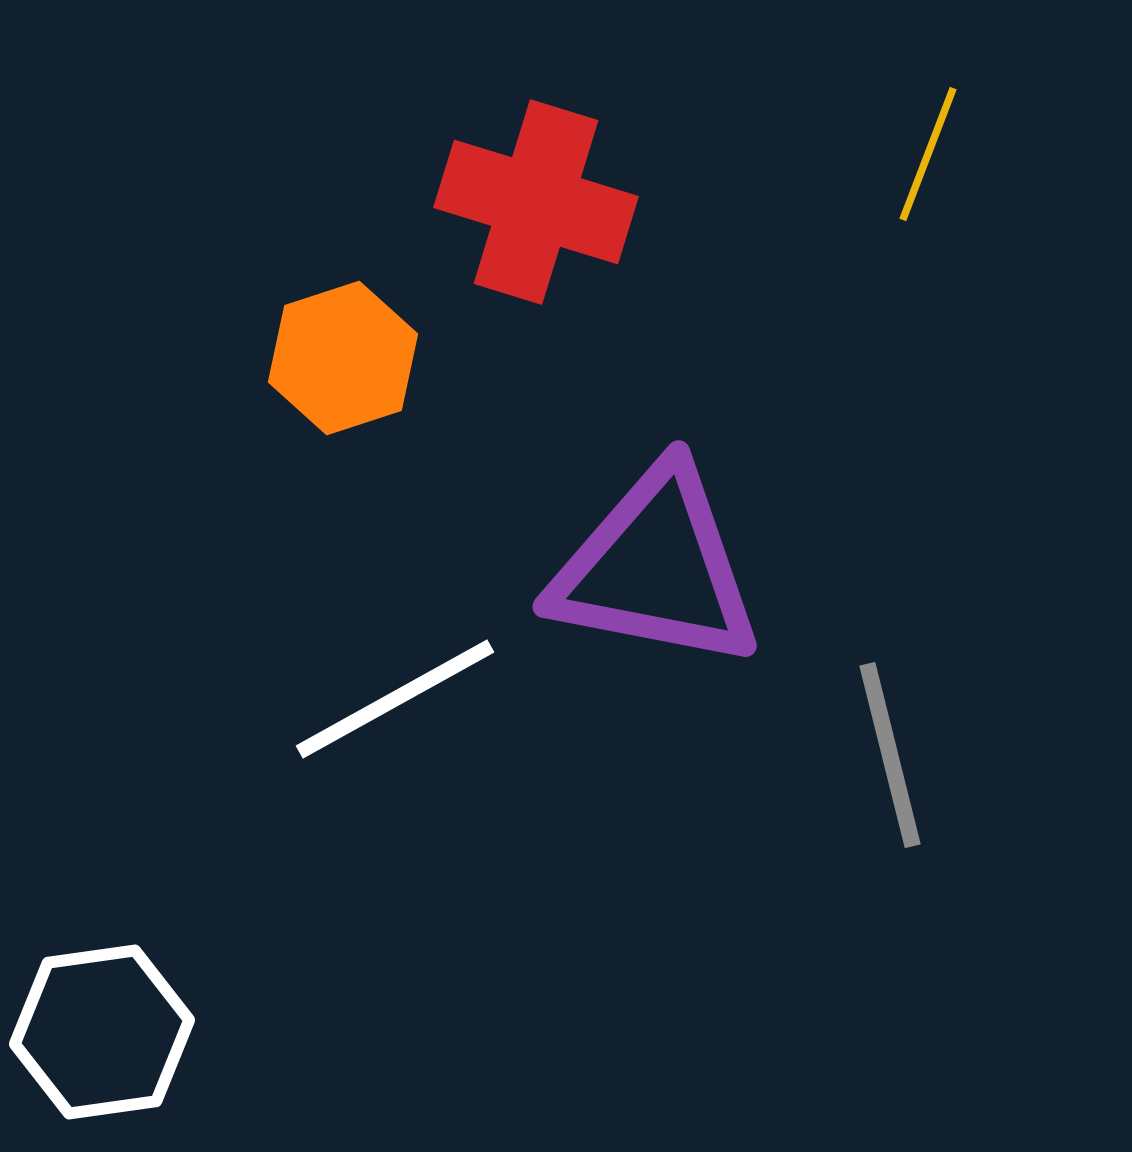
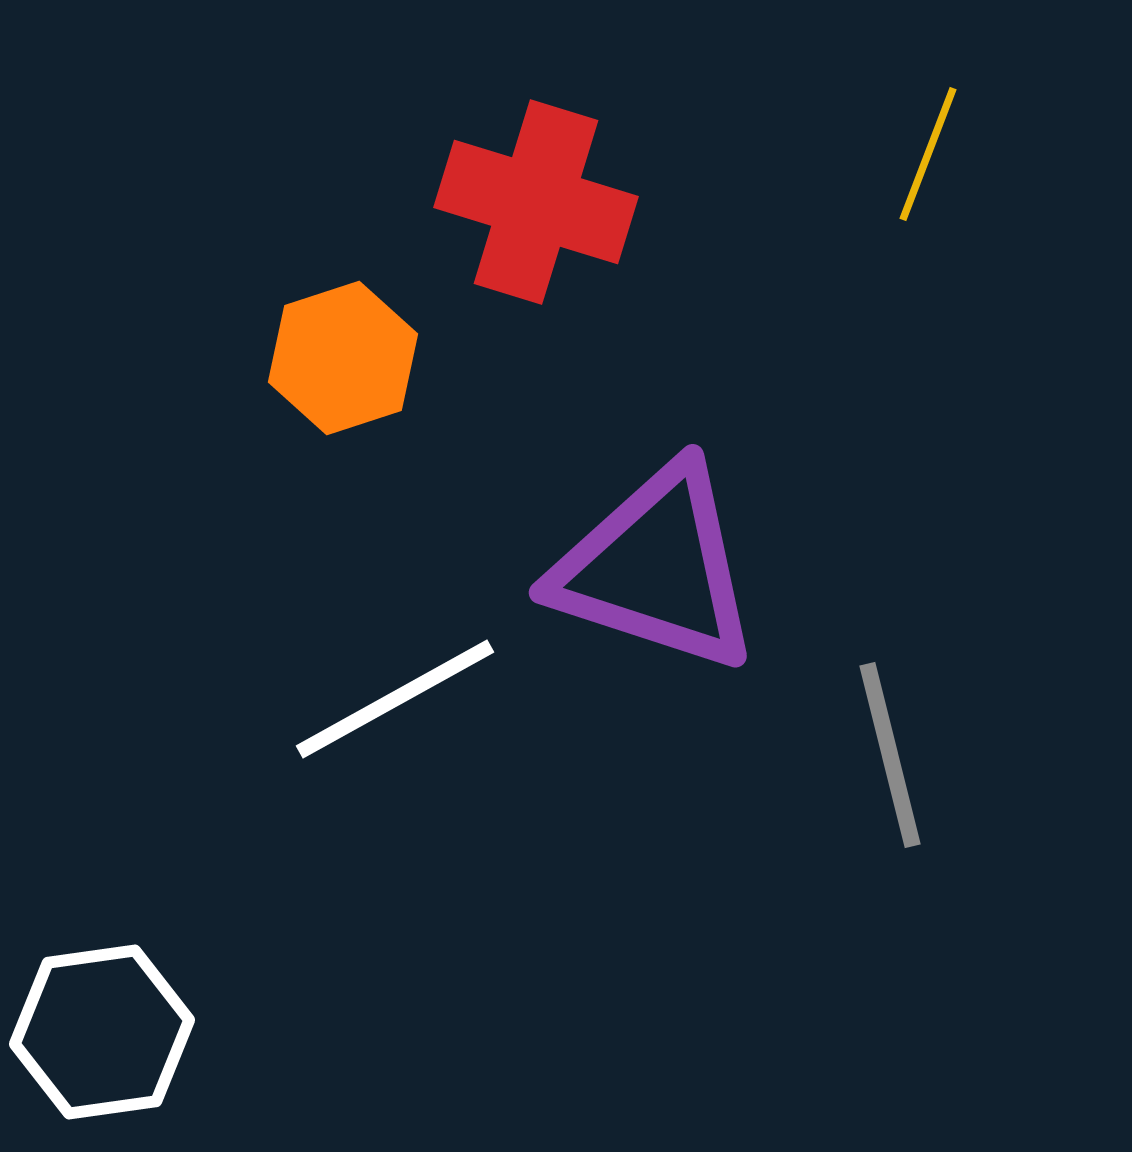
purple triangle: rotated 7 degrees clockwise
